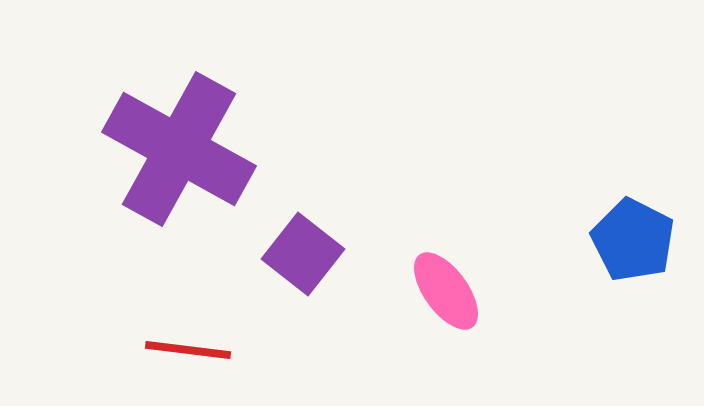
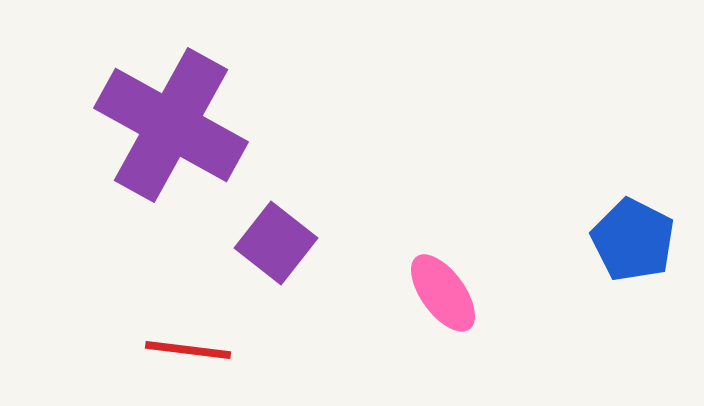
purple cross: moved 8 px left, 24 px up
purple square: moved 27 px left, 11 px up
pink ellipse: moved 3 px left, 2 px down
